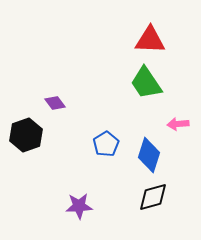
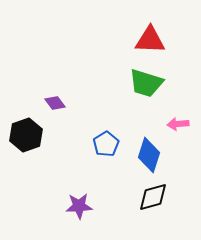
green trapezoid: rotated 39 degrees counterclockwise
